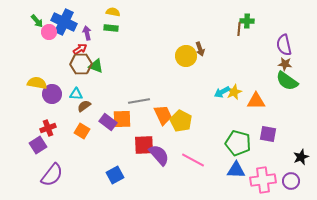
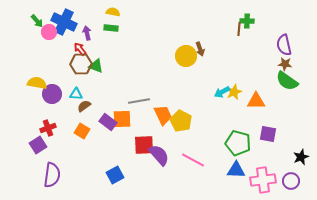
red arrow at (80, 49): rotated 96 degrees counterclockwise
purple semicircle at (52, 175): rotated 30 degrees counterclockwise
